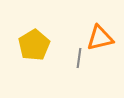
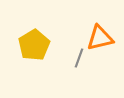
gray line: rotated 12 degrees clockwise
